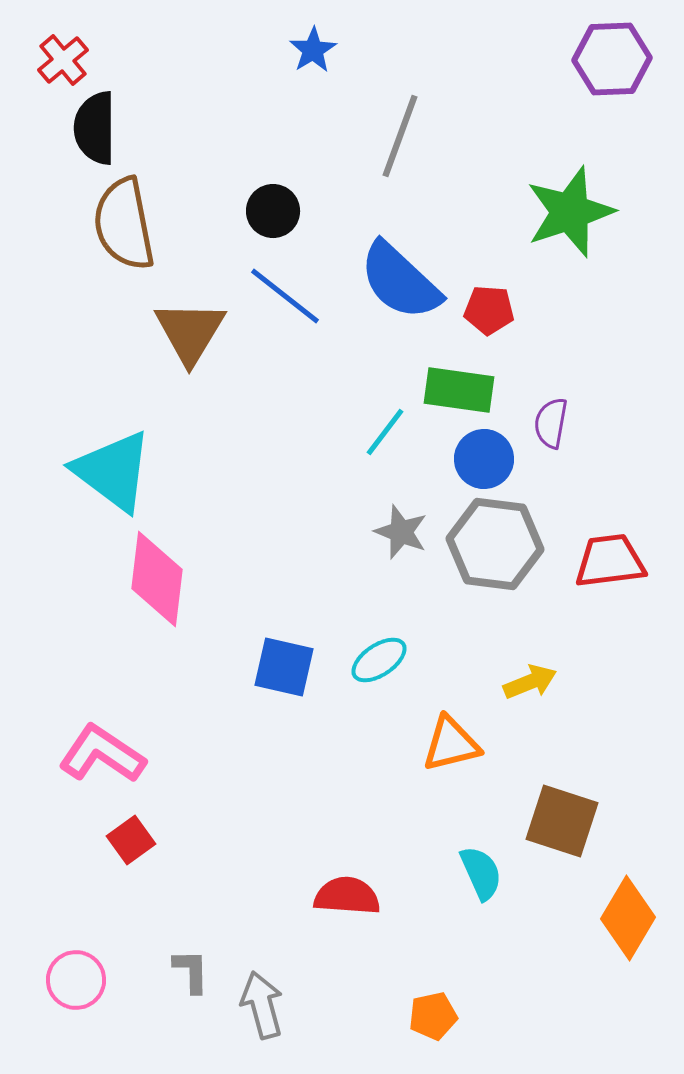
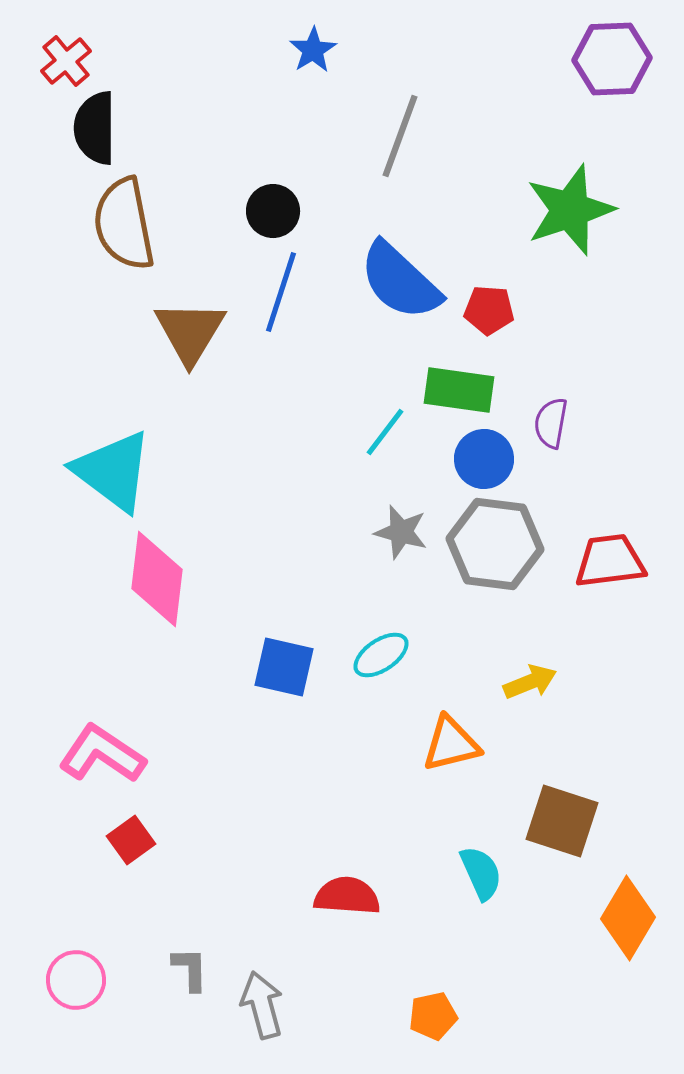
red cross: moved 3 px right, 1 px down
green star: moved 2 px up
blue line: moved 4 px left, 4 px up; rotated 70 degrees clockwise
gray star: rotated 6 degrees counterclockwise
cyan ellipse: moved 2 px right, 5 px up
gray L-shape: moved 1 px left, 2 px up
